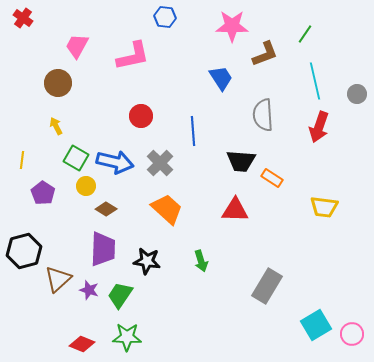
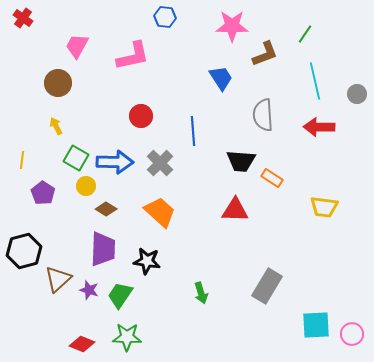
red arrow: rotated 72 degrees clockwise
blue arrow: rotated 12 degrees counterclockwise
orange trapezoid: moved 7 px left, 3 px down
green arrow: moved 32 px down
cyan square: rotated 28 degrees clockwise
